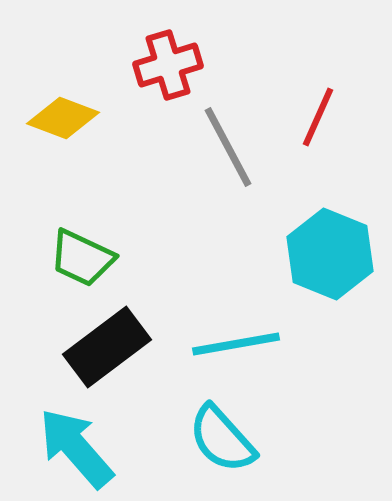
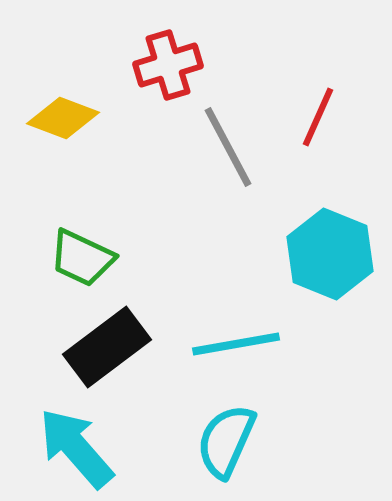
cyan semicircle: moved 4 px right, 2 px down; rotated 66 degrees clockwise
